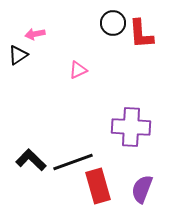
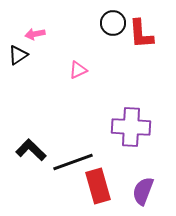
black L-shape: moved 10 px up
purple semicircle: moved 1 px right, 2 px down
